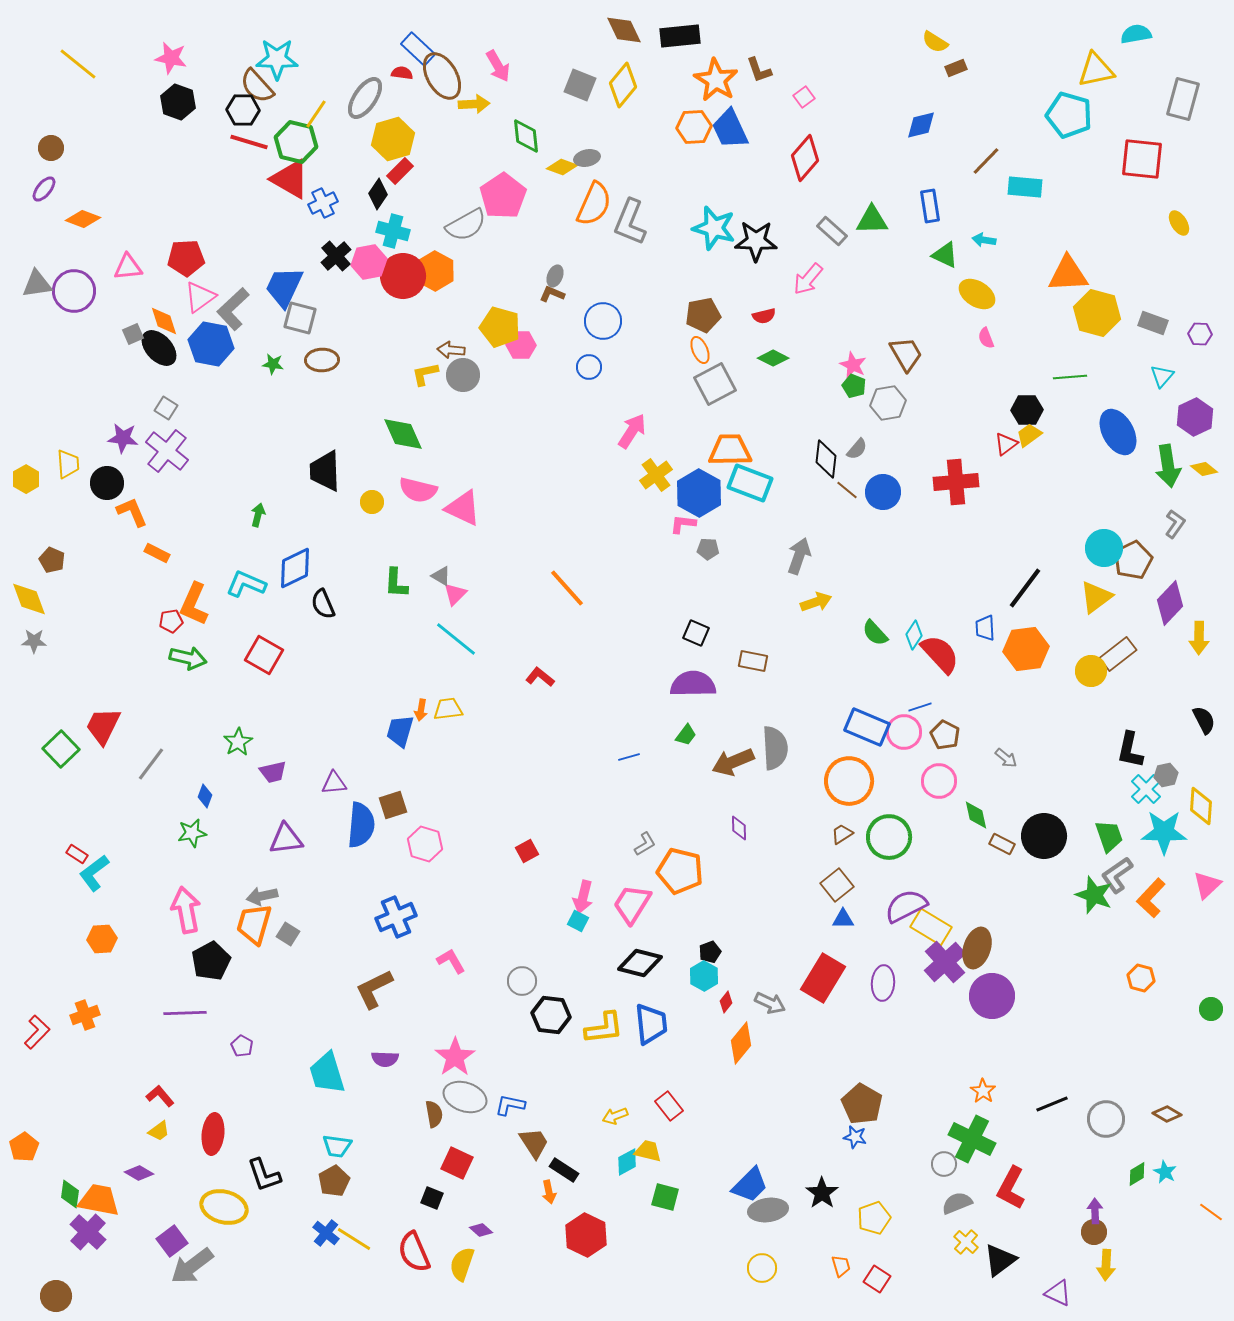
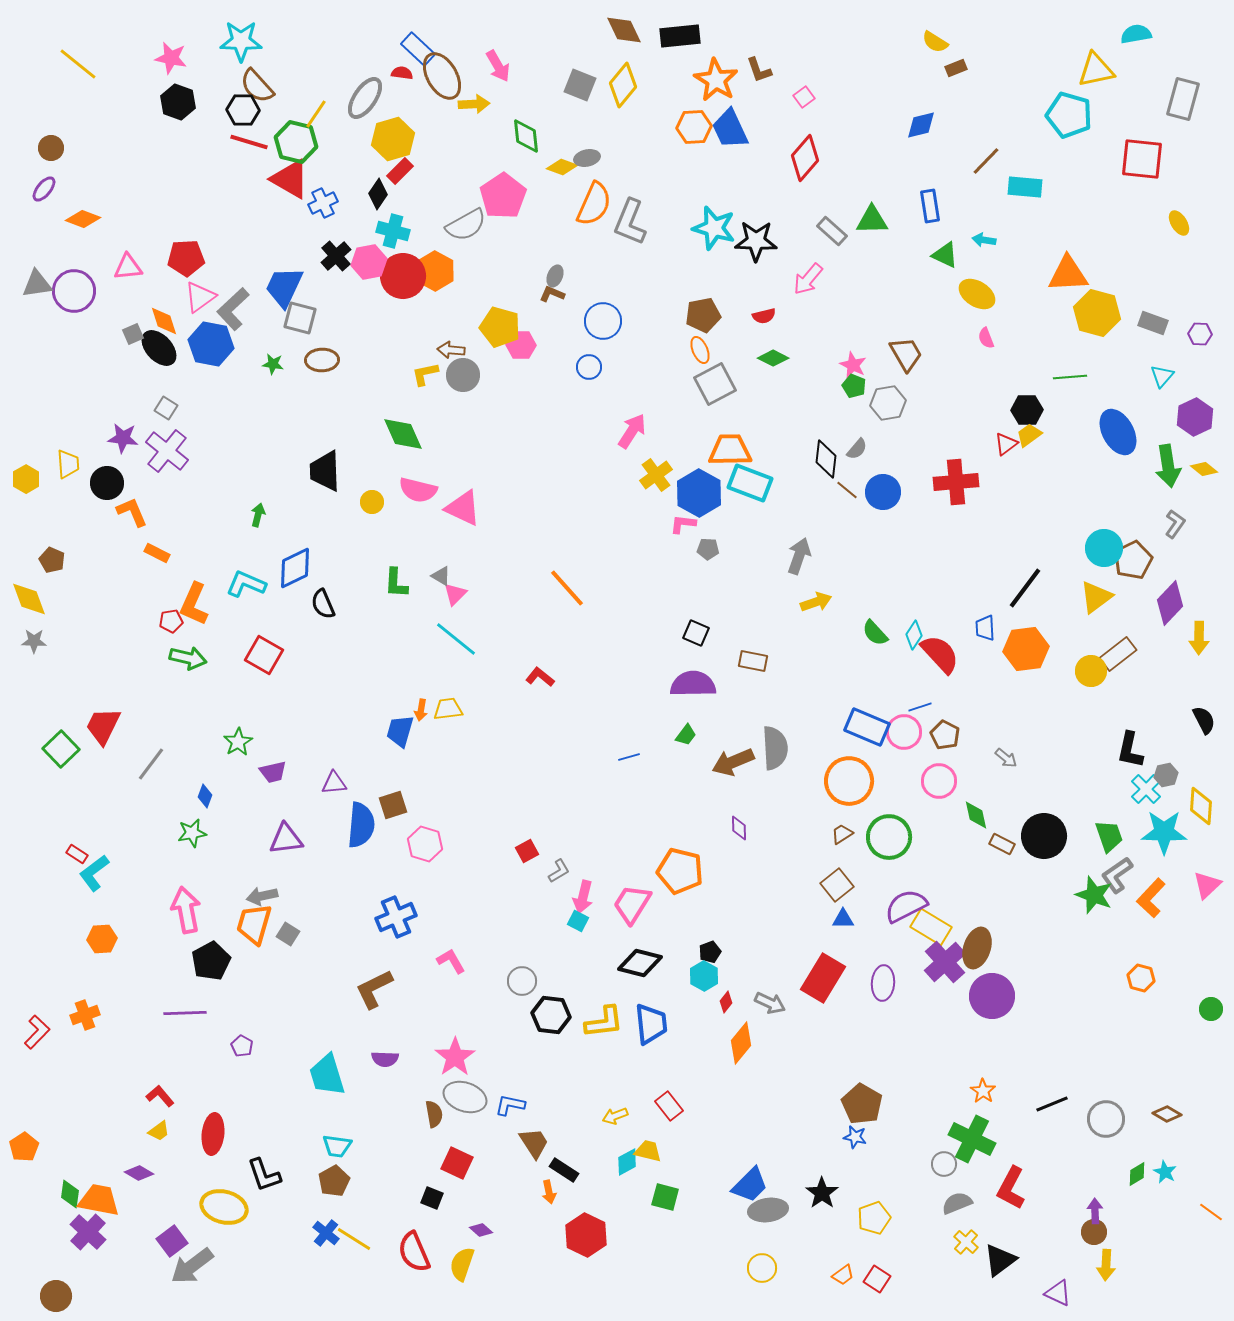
cyan star at (277, 59): moved 36 px left, 18 px up
gray L-shape at (645, 844): moved 86 px left, 27 px down
yellow L-shape at (604, 1028): moved 6 px up
cyan trapezoid at (327, 1073): moved 2 px down
orange trapezoid at (841, 1266): moved 2 px right, 9 px down; rotated 70 degrees clockwise
